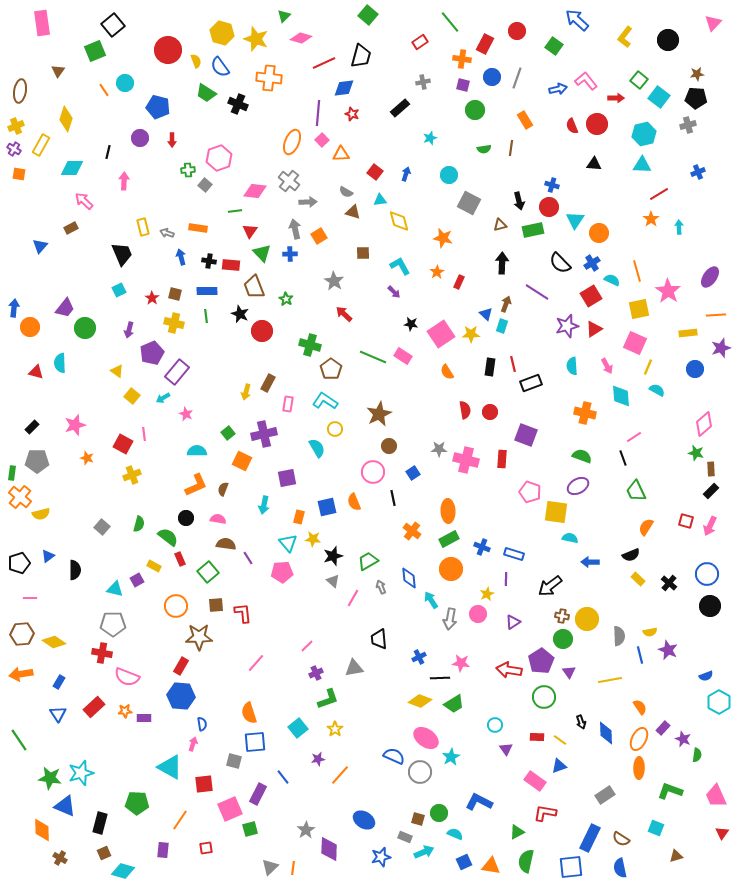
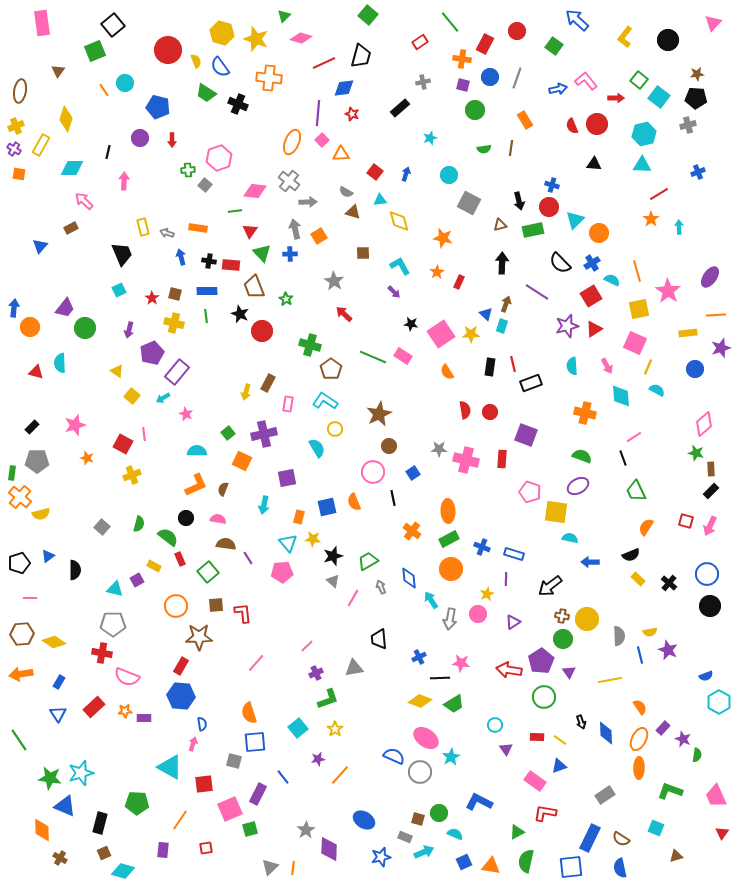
blue circle at (492, 77): moved 2 px left
cyan triangle at (575, 220): rotated 12 degrees clockwise
